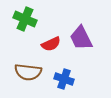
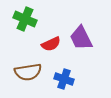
brown semicircle: rotated 16 degrees counterclockwise
